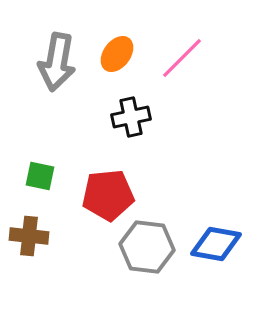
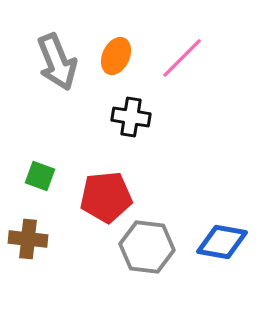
orange ellipse: moved 1 px left, 2 px down; rotated 12 degrees counterclockwise
gray arrow: rotated 32 degrees counterclockwise
black cross: rotated 21 degrees clockwise
green square: rotated 8 degrees clockwise
red pentagon: moved 2 px left, 2 px down
brown cross: moved 1 px left, 3 px down
blue diamond: moved 6 px right, 2 px up
